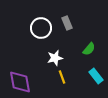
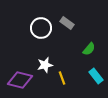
gray rectangle: rotated 32 degrees counterclockwise
white star: moved 10 px left, 7 px down
yellow line: moved 1 px down
purple diamond: moved 2 px up; rotated 65 degrees counterclockwise
